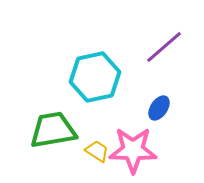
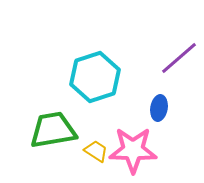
purple line: moved 15 px right, 11 px down
cyan hexagon: rotated 6 degrees counterclockwise
blue ellipse: rotated 25 degrees counterclockwise
yellow trapezoid: moved 1 px left
